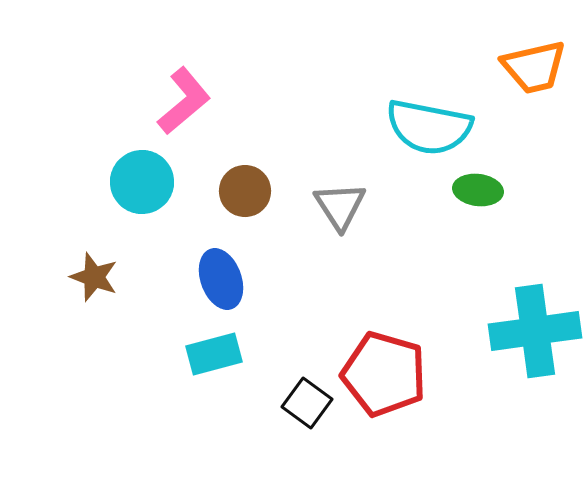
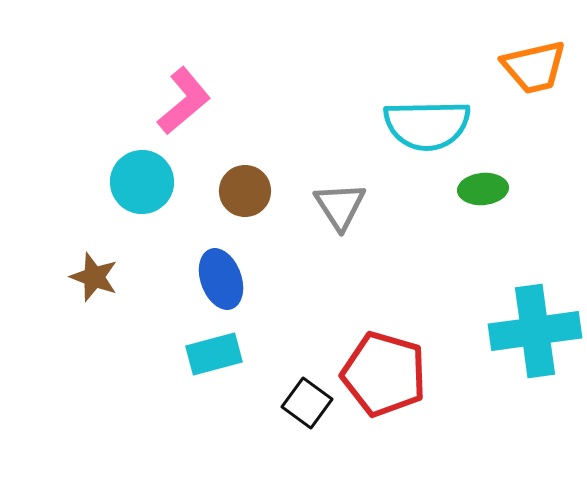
cyan semicircle: moved 2 px left, 2 px up; rotated 12 degrees counterclockwise
green ellipse: moved 5 px right, 1 px up; rotated 12 degrees counterclockwise
